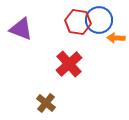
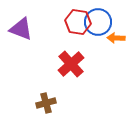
blue circle: moved 1 px left, 2 px down
red cross: moved 2 px right
brown cross: rotated 36 degrees clockwise
